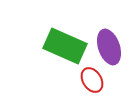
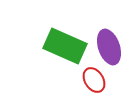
red ellipse: moved 2 px right
